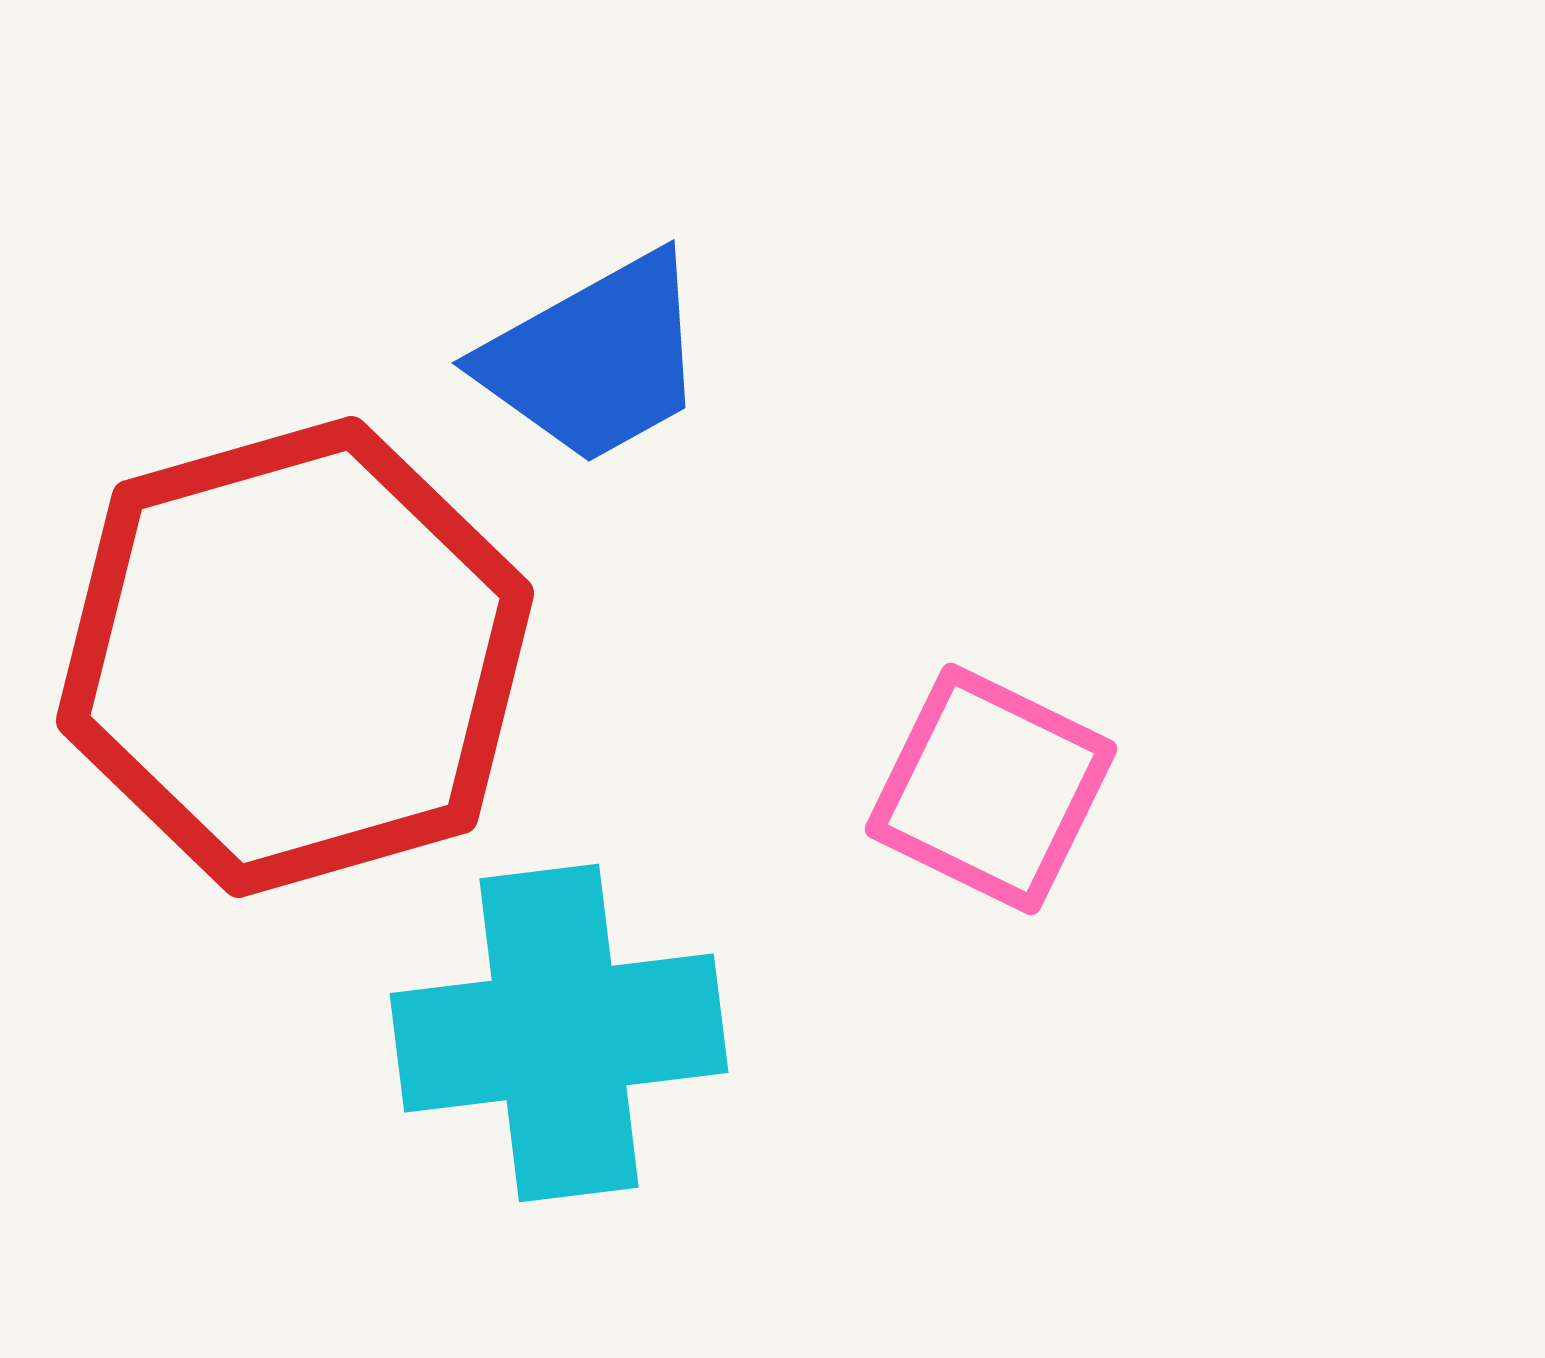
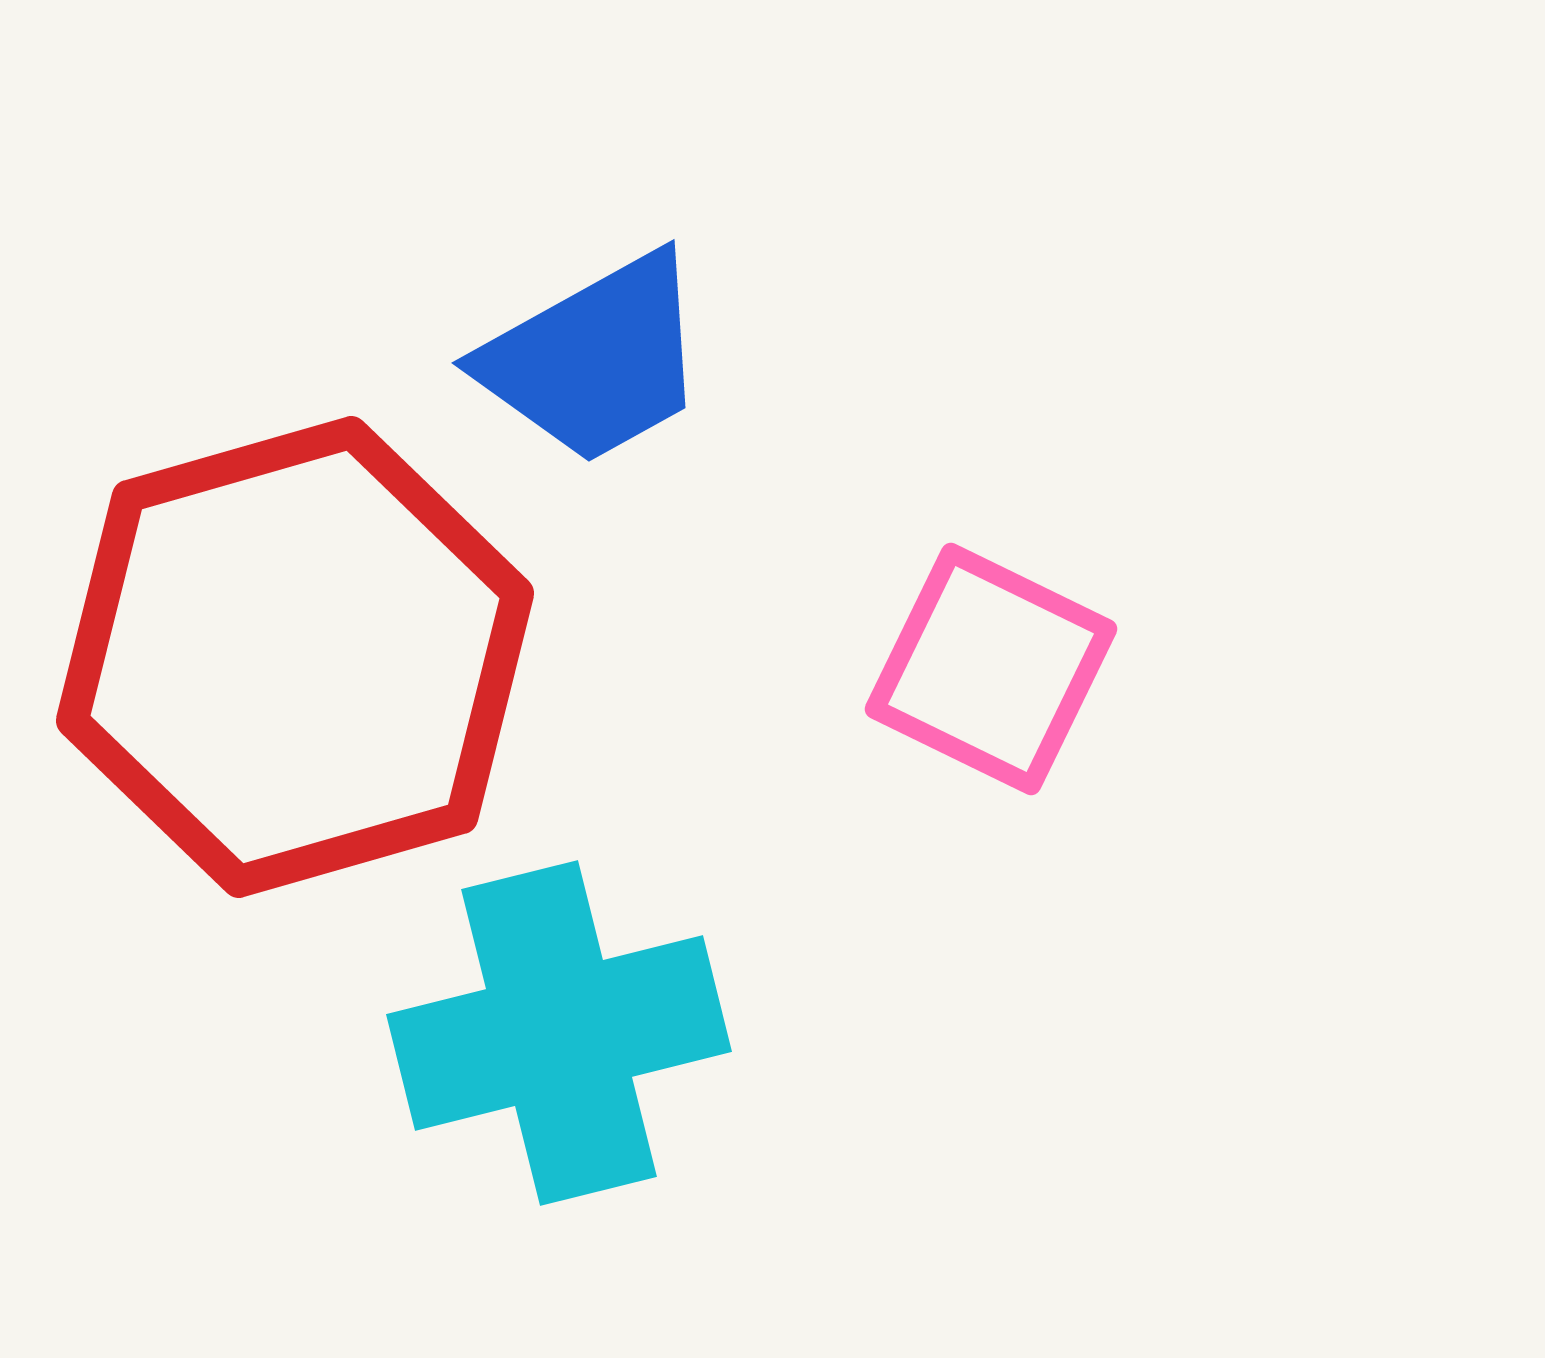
pink square: moved 120 px up
cyan cross: rotated 7 degrees counterclockwise
